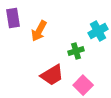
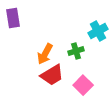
orange arrow: moved 6 px right, 23 px down
